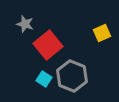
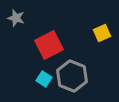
gray star: moved 9 px left, 6 px up
red square: moved 1 px right; rotated 12 degrees clockwise
